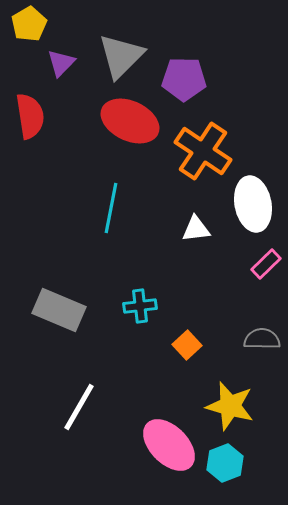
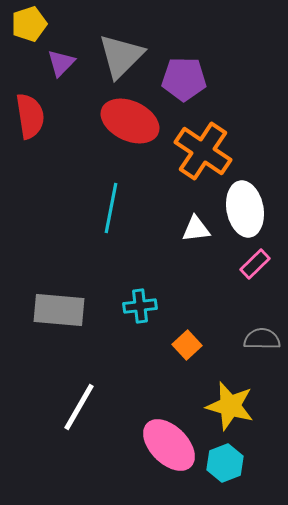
yellow pentagon: rotated 12 degrees clockwise
white ellipse: moved 8 px left, 5 px down
pink rectangle: moved 11 px left
gray rectangle: rotated 18 degrees counterclockwise
